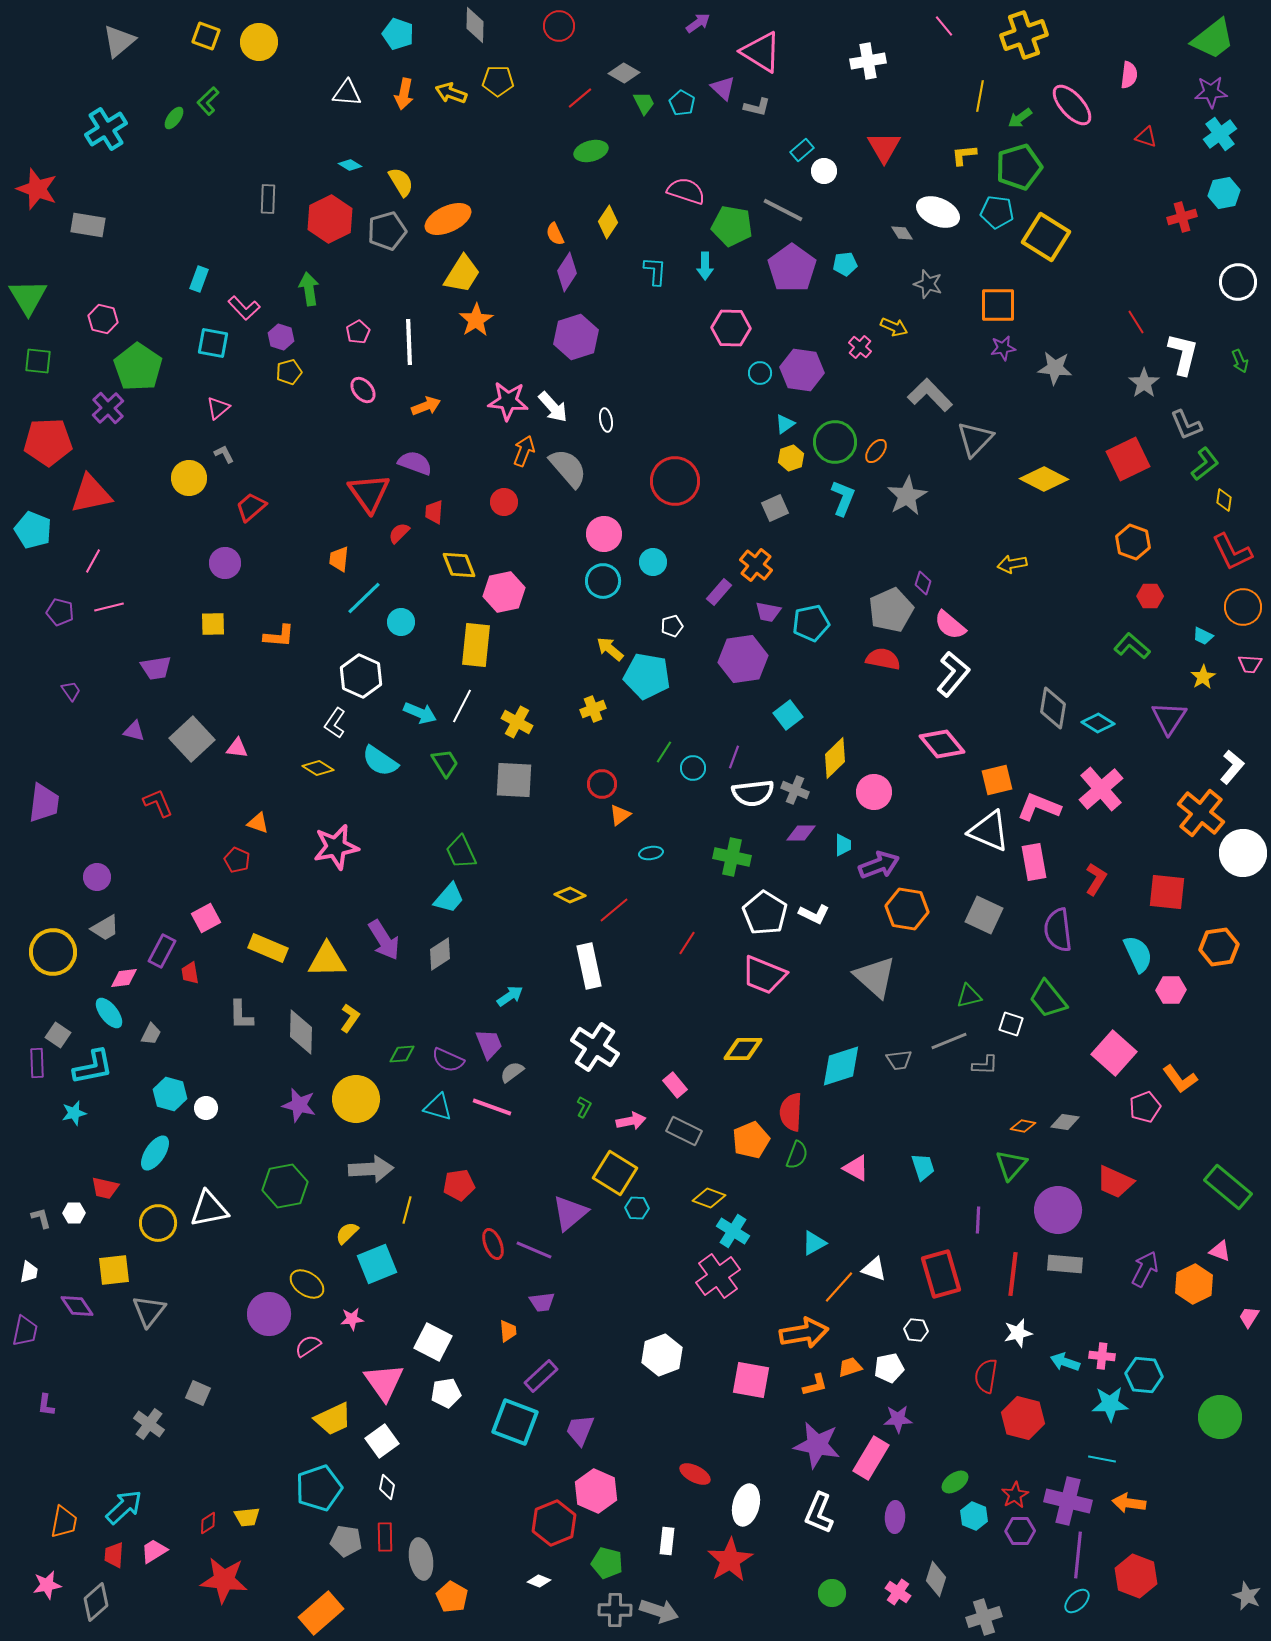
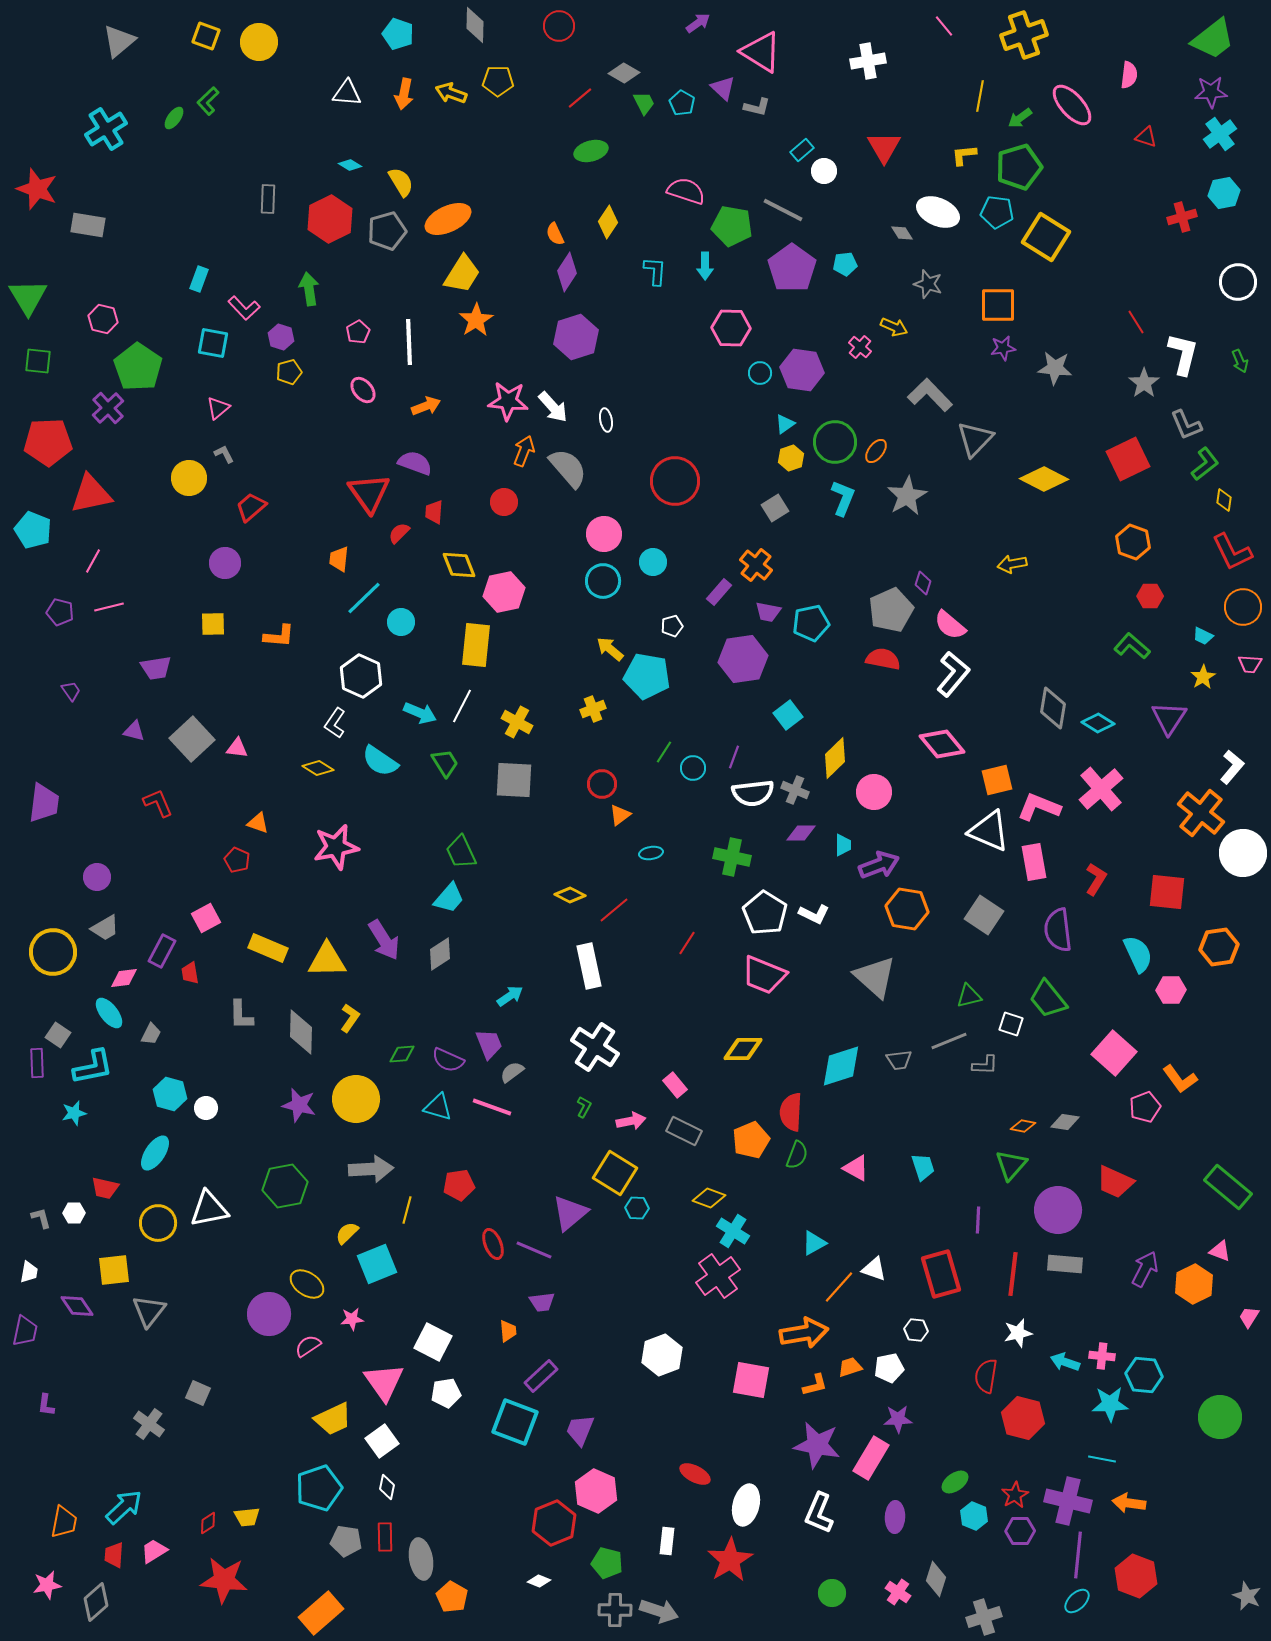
gray square at (775, 508): rotated 8 degrees counterclockwise
gray square at (984, 915): rotated 9 degrees clockwise
